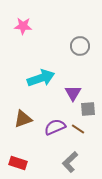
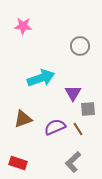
brown line: rotated 24 degrees clockwise
gray L-shape: moved 3 px right
